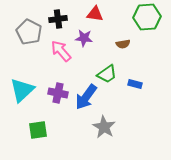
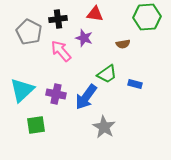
purple star: rotated 12 degrees clockwise
purple cross: moved 2 px left, 1 px down
green square: moved 2 px left, 5 px up
